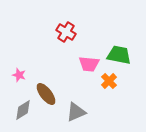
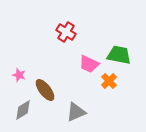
pink trapezoid: rotated 20 degrees clockwise
brown ellipse: moved 1 px left, 4 px up
